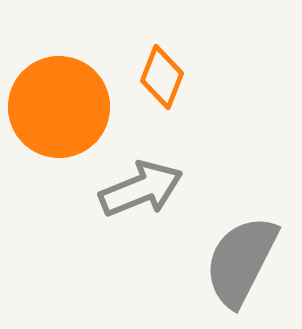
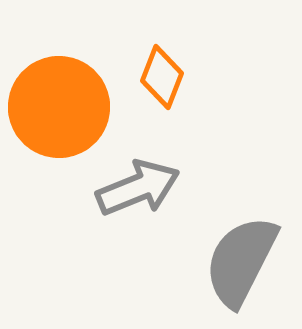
gray arrow: moved 3 px left, 1 px up
